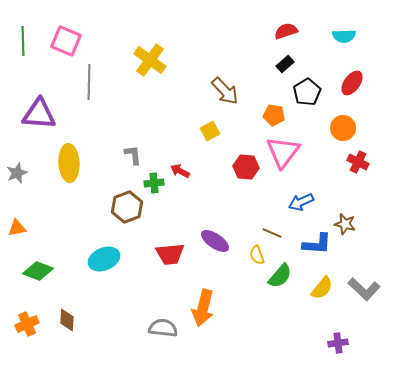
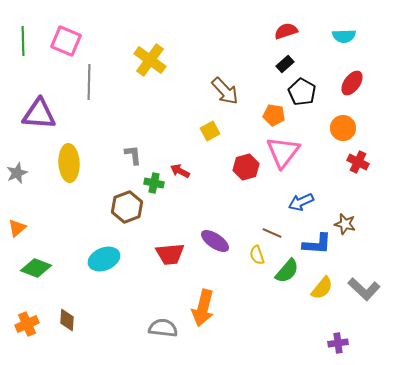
black pentagon at (307, 92): moved 5 px left; rotated 12 degrees counterclockwise
red hexagon at (246, 167): rotated 20 degrees counterclockwise
green cross at (154, 183): rotated 18 degrees clockwise
orange triangle at (17, 228): rotated 30 degrees counterclockwise
green diamond at (38, 271): moved 2 px left, 3 px up
green semicircle at (280, 276): moved 7 px right, 5 px up
